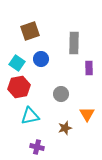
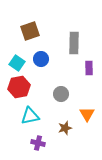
purple cross: moved 1 px right, 4 px up
